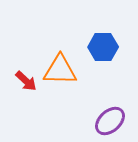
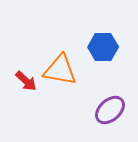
orange triangle: rotated 9 degrees clockwise
purple ellipse: moved 11 px up
